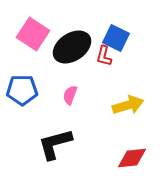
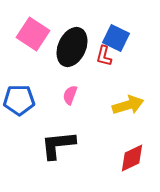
black ellipse: rotated 33 degrees counterclockwise
blue pentagon: moved 3 px left, 10 px down
black L-shape: moved 3 px right, 1 px down; rotated 9 degrees clockwise
red diamond: rotated 20 degrees counterclockwise
